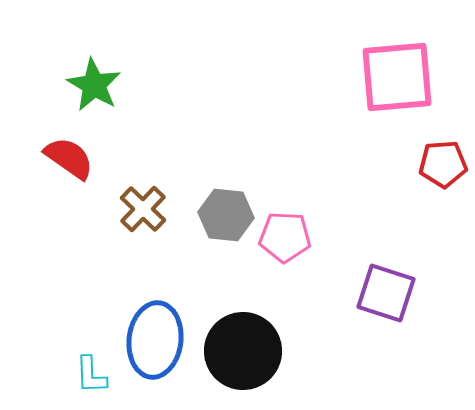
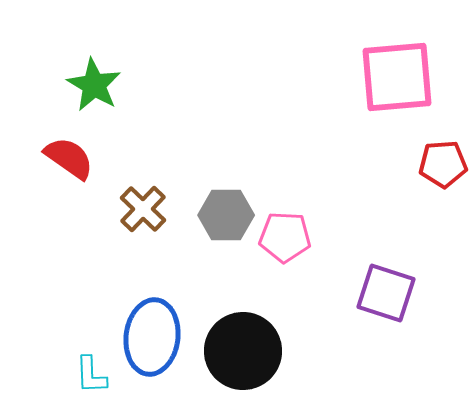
gray hexagon: rotated 6 degrees counterclockwise
blue ellipse: moved 3 px left, 3 px up
